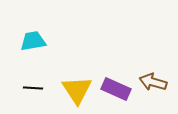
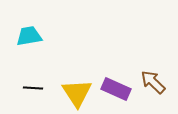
cyan trapezoid: moved 4 px left, 5 px up
brown arrow: rotated 28 degrees clockwise
yellow triangle: moved 3 px down
